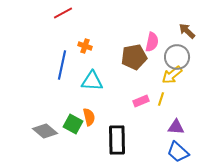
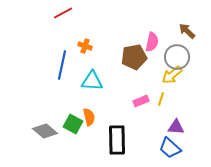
blue trapezoid: moved 8 px left, 4 px up
